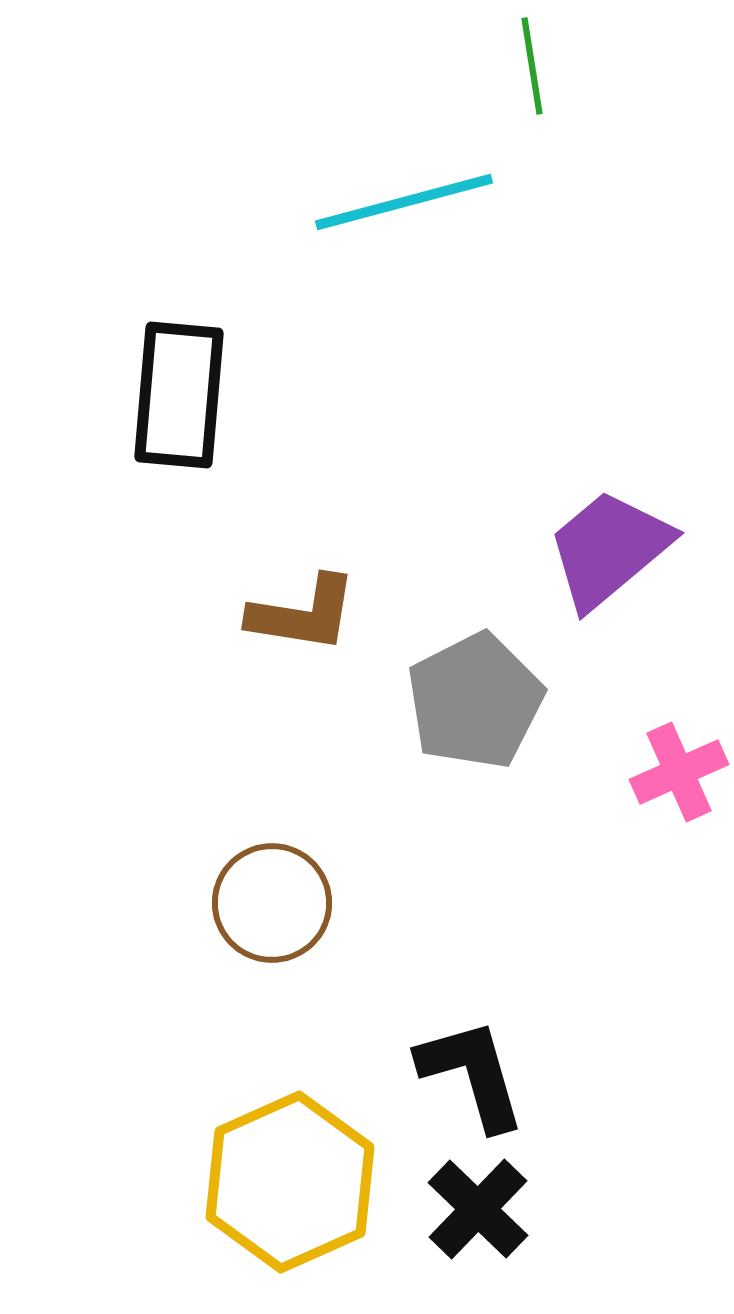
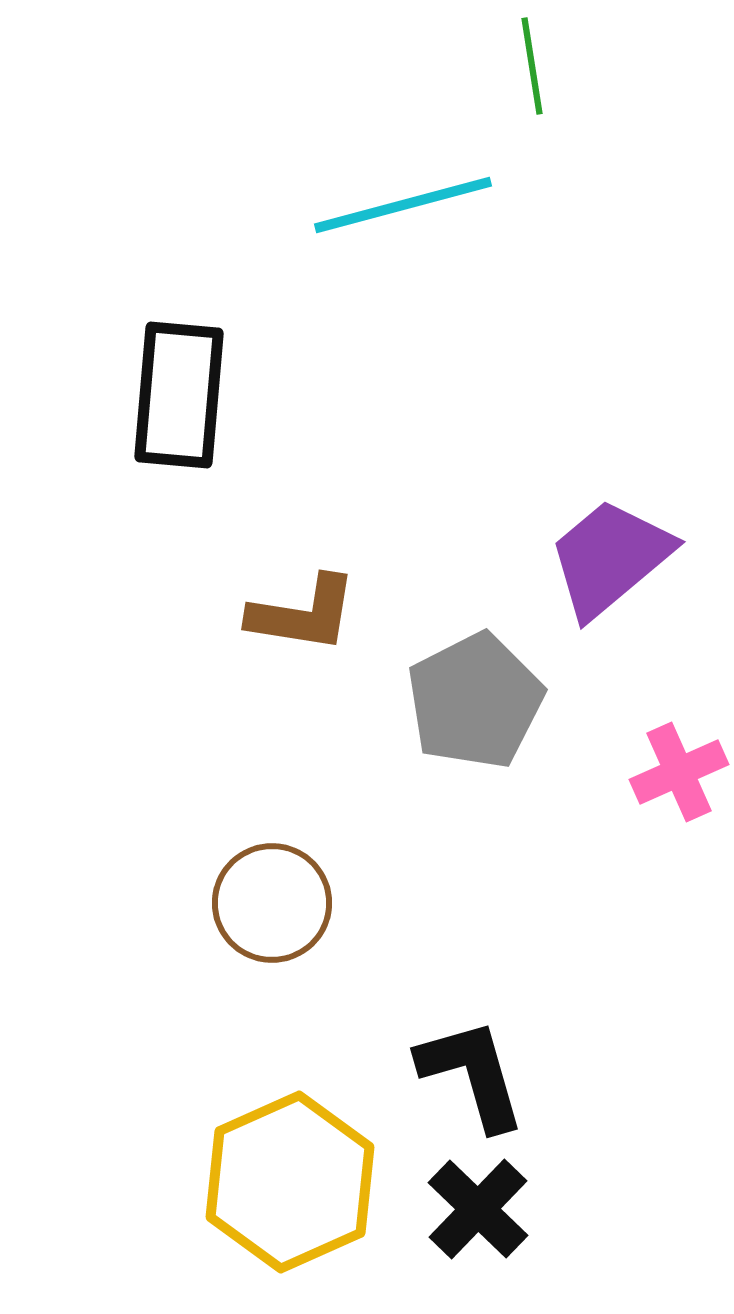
cyan line: moved 1 px left, 3 px down
purple trapezoid: moved 1 px right, 9 px down
